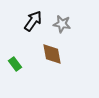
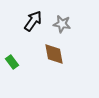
brown diamond: moved 2 px right
green rectangle: moved 3 px left, 2 px up
